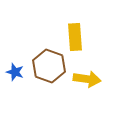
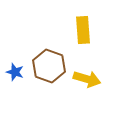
yellow rectangle: moved 8 px right, 7 px up
yellow arrow: rotated 8 degrees clockwise
